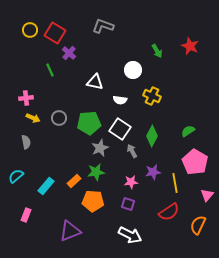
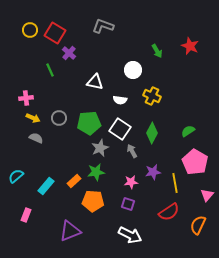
green diamond: moved 3 px up
gray semicircle: moved 10 px right, 4 px up; rotated 56 degrees counterclockwise
